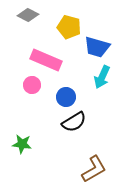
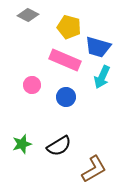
blue trapezoid: moved 1 px right
pink rectangle: moved 19 px right
black semicircle: moved 15 px left, 24 px down
green star: rotated 24 degrees counterclockwise
